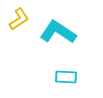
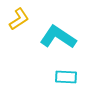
cyan L-shape: moved 5 px down
